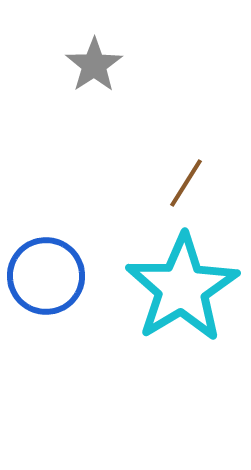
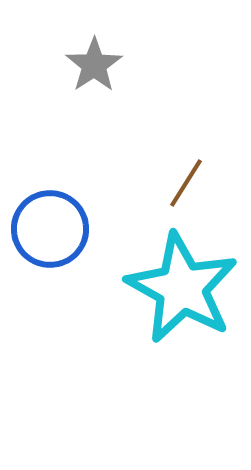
blue circle: moved 4 px right, 47 px up
cyan star: rotated 12 degrees counterclockwise
